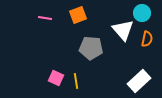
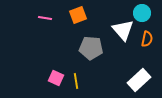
white rectangle: moved 1 px up
